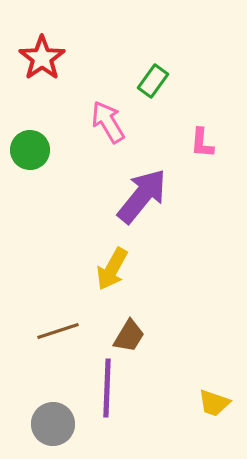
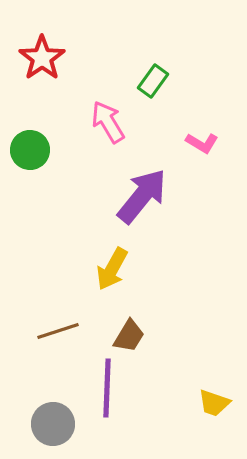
pink L-shape: rotated 64 degrees counterclockwise
